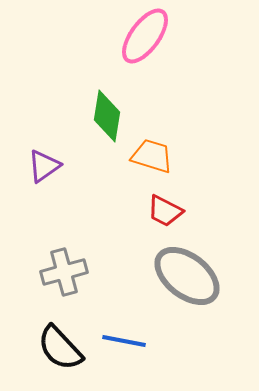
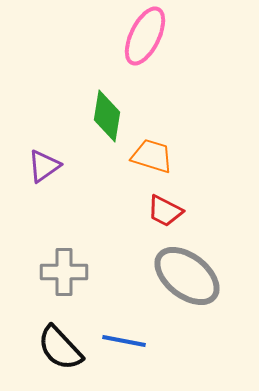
pink ellipse: rotated 10 degrees counterclockwise
gray cross: rotated 15 degrees clockwise
